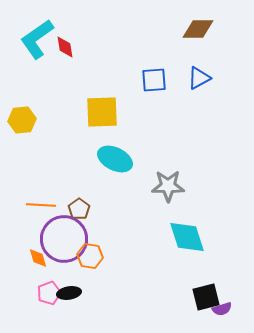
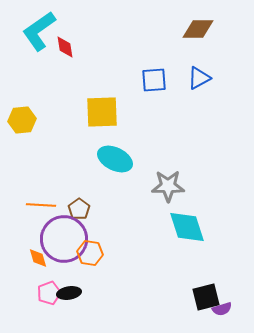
cyan L-shape: moved 2 px right, 8 px up
cyan diamond: moved 10 px up
orange hexagon: moved 3 px up
